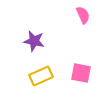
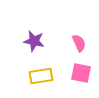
pink semicircle: moved 4 px left, 28 px down
yellow rectangle: rotated 15 degrees clockwise
